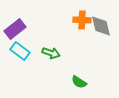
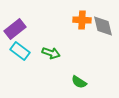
gray diamond: moved 2 px right
